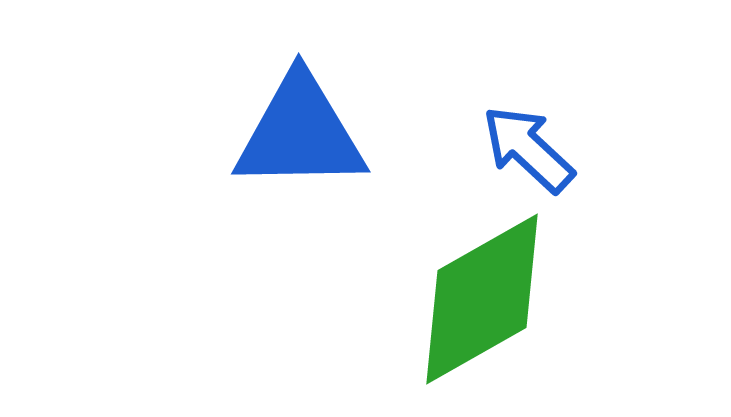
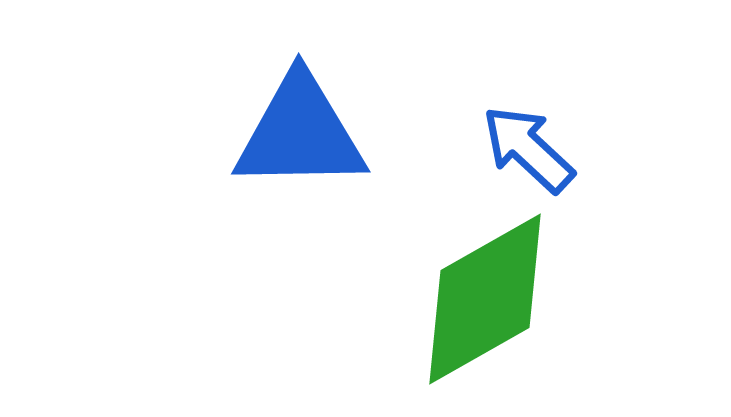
green diamond: moved 3 px right
